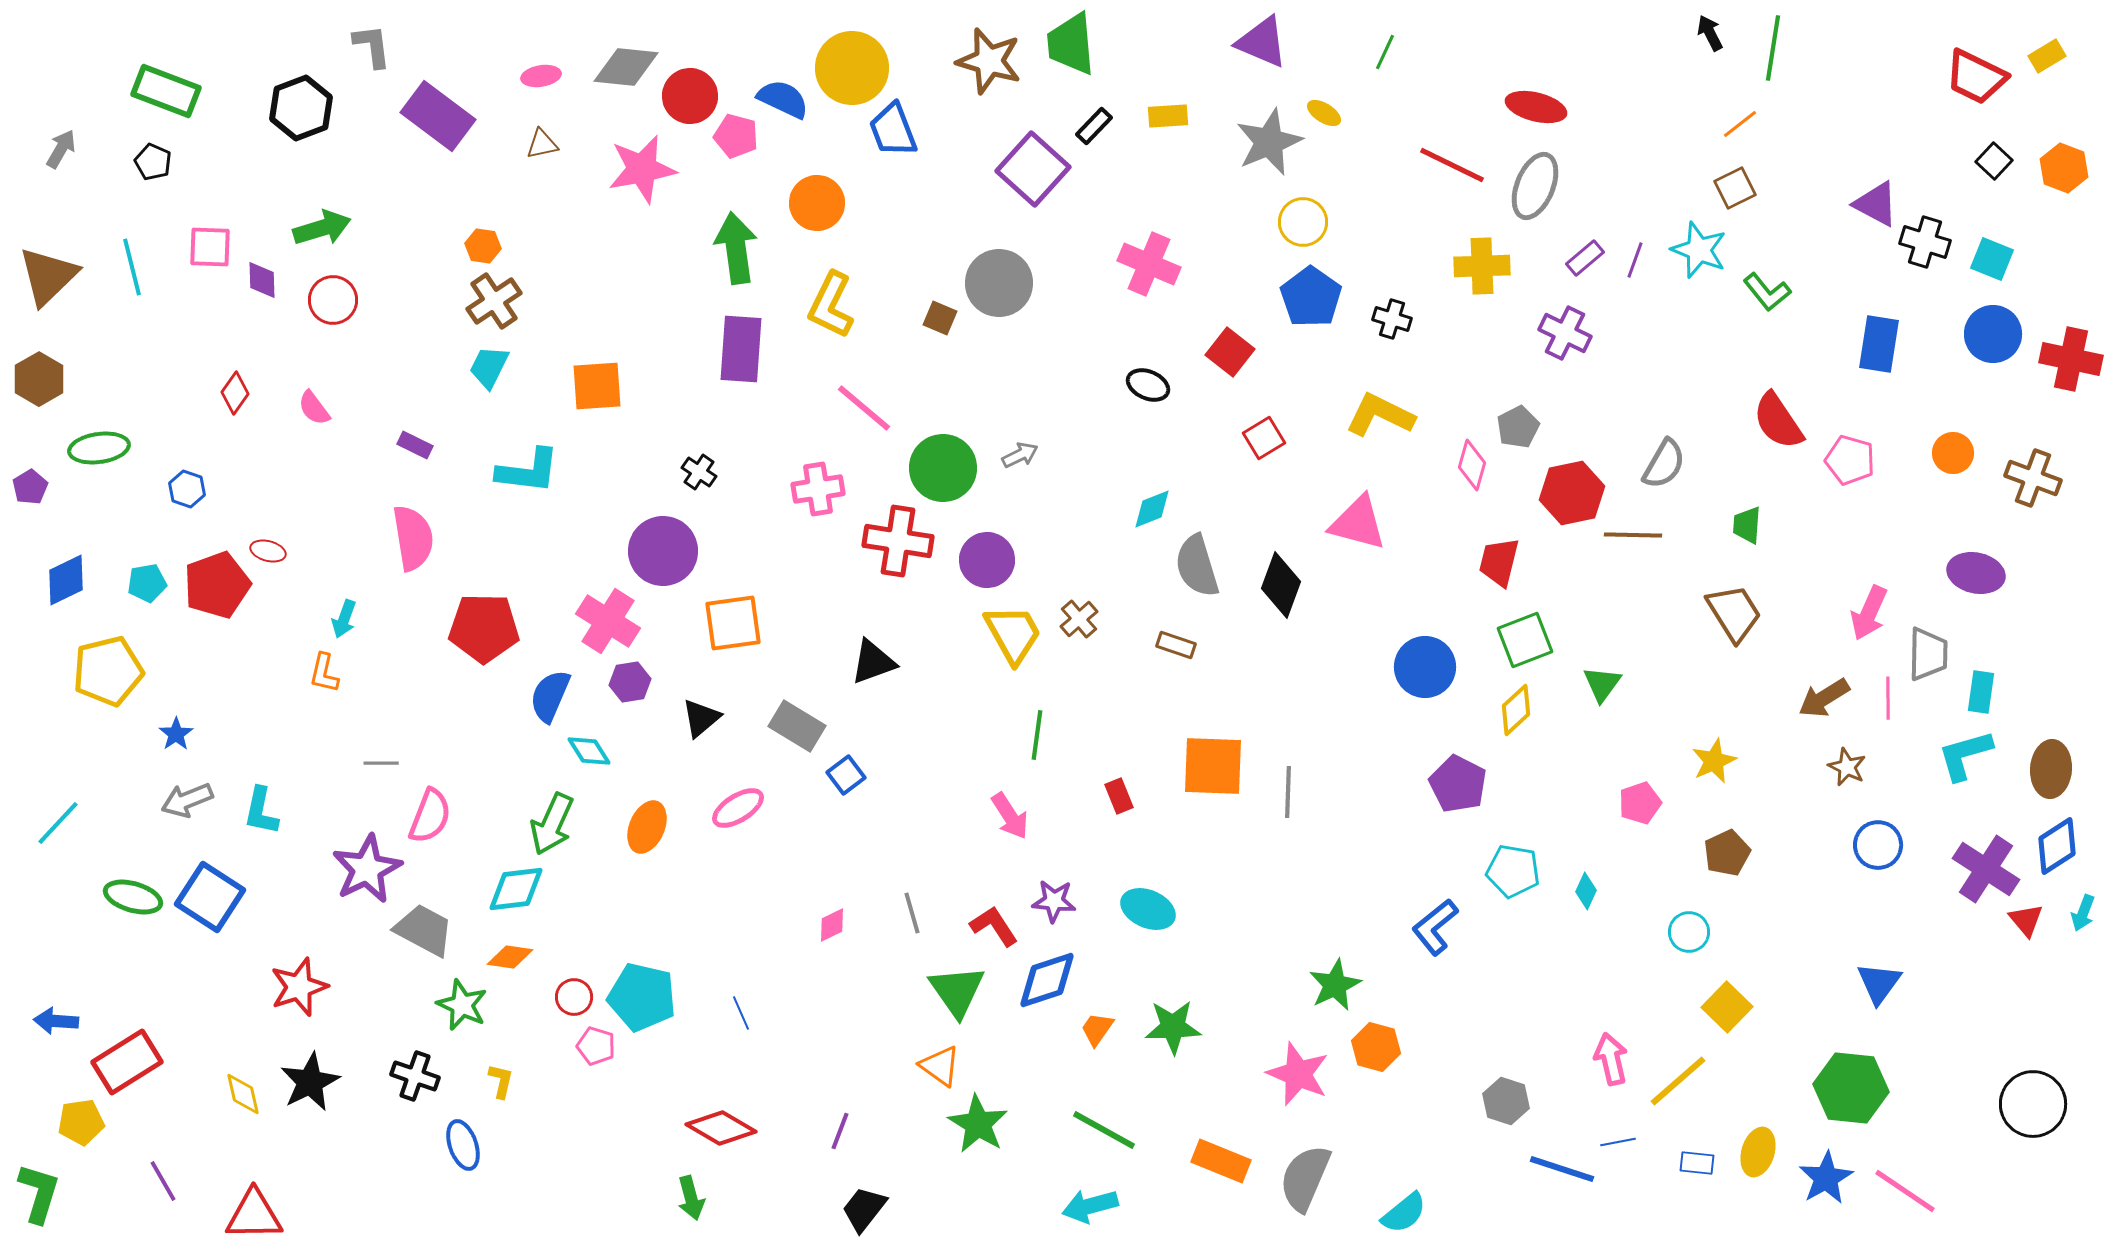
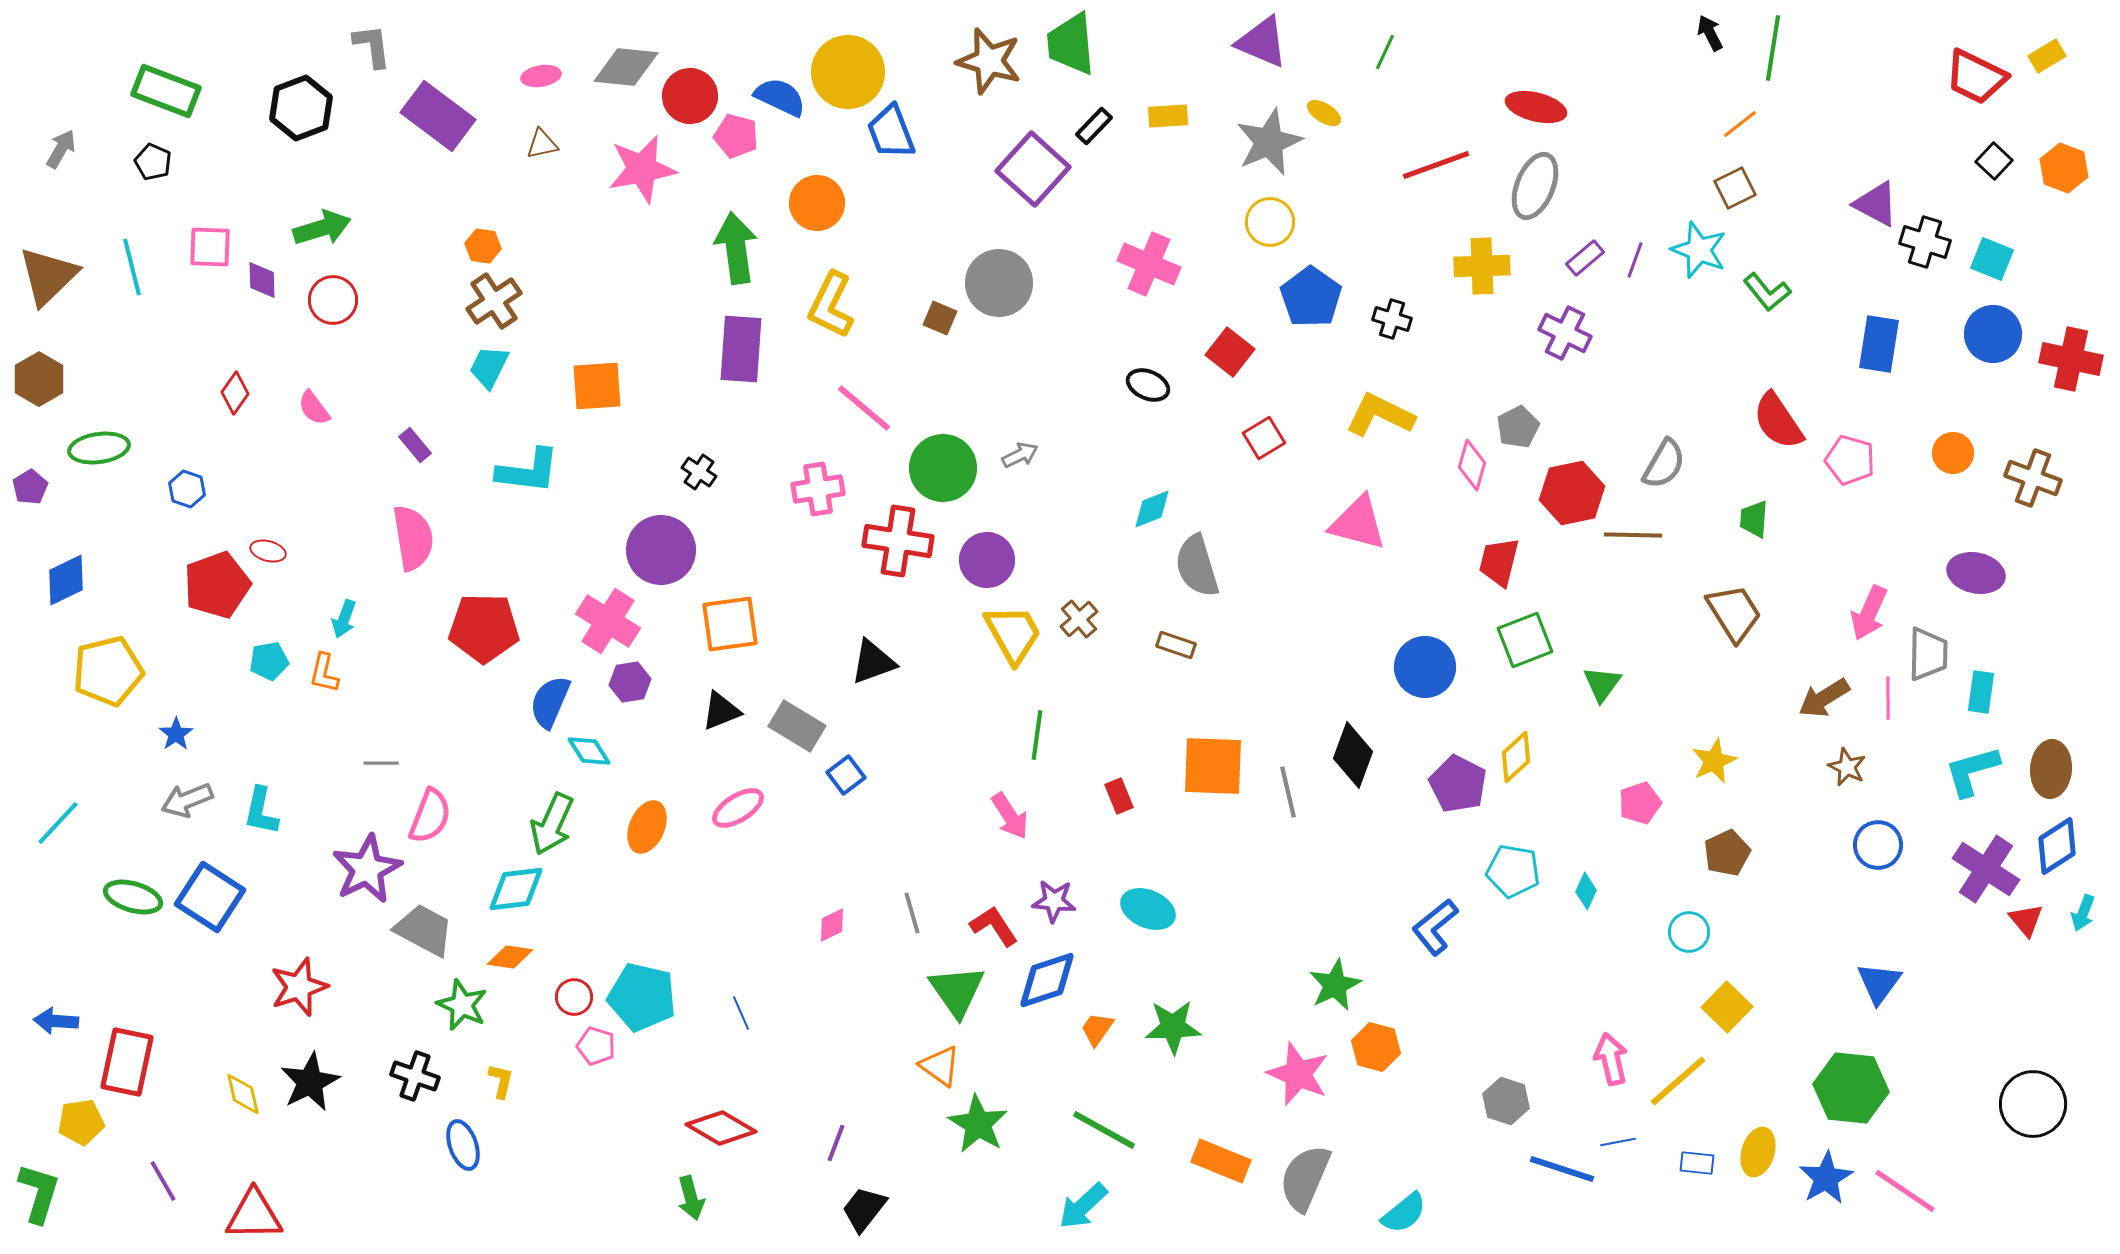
yellow circle at (852, 68): moved 4 px left, 4 px down
blue semicircle at (783, 99): moved 3 px left, 2 px up
blue trapezoid at (893, 130): moved 2 px left, 2 px down
red line at (1452, 165): moved 16 px left; rotated 46 degrees counterclockwise
yellow circle at (1303, 222): moved 33 px left
purple rectangle at (415, 445): rotated 24 degrees clockwise
green trapezoid at (1747, 525): moved 7 px right, 6 px up
purple circle at (663, 551): moved 2 px left, 1 px up
cyan pentagon at (147, 583): moved 122 px right, 78 px down
black diamond at (1281, 585): moved 72 px right, 170 px down
orange square at (733, 623): moved 3 px left, 1 px down
blue semicircle at (550, 696): moved 6 px down
yellow diamond at (1516, 710): moved 47 px down
black triangle at (701, 718): moved 20 px right, 7 px up; rotated 18 degrees clockwise
cyan L-shape at (1965, 755): moved 7 px right, 16 px down
gray line at (1288, 792): rotated 15 degrees counterclockwise
red rectangle at (127, 1062): rotated 46 degrees counterclockwise
purple line at (840, 1131): moved 4 px left, 12 px down
cyan arrow at (1090, 1206): moved 7 px left; rotated 28 degrees counterclockwise
